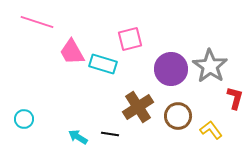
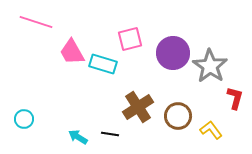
pink line: moved 1 px left
purple circle: moved 2 px right, 16 px up
